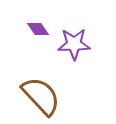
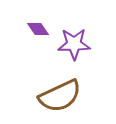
brown semicircle: moved 19 px right; rotated 108 degrees clockwise
